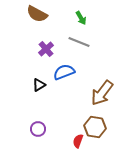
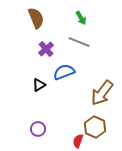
brown semicircle: moved 1 px left, 4 px down; rotated 140 degrees counterclockwise
brown hexagon: rotated 15 degrees clockwise
